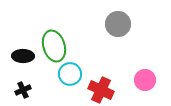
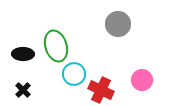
green ellipse: moved 2 px right
black ellipse: moved 2 px up
cyan circle: moved 4 px right
pink circle: moved 3 px left
black cross: rotated 21 degrees counterclockwise
